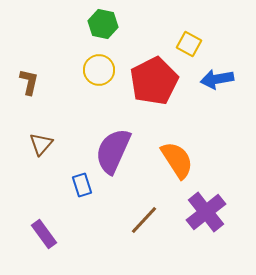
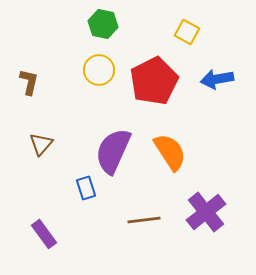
yellow square: moved 2 px left, 12 px up
orange semicircle: moved 7 px left, 8 px up
blue rectangle: moved 4 px right, 3 px down
brown line: rotated 40 degrees clockwise
